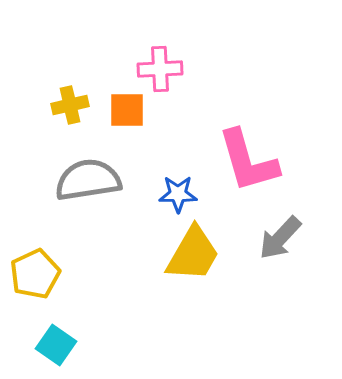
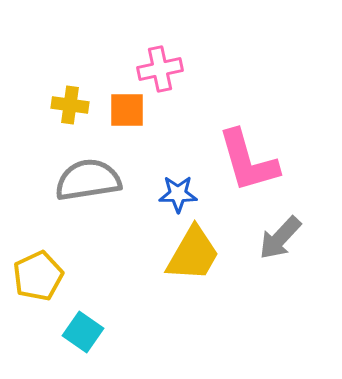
pink cross: rotated 9 degrees counterclockwise
yellow cross: rotated 21 degrees clockwise
yellow pentagon: moved 3 px right, 2 px down
cyan square: moved 27 px right, 13 px up
